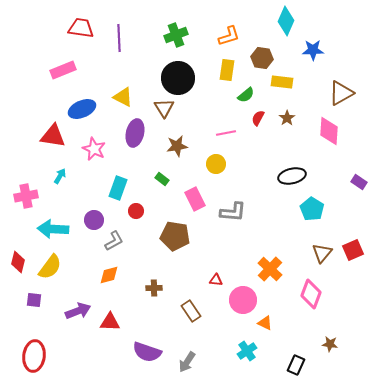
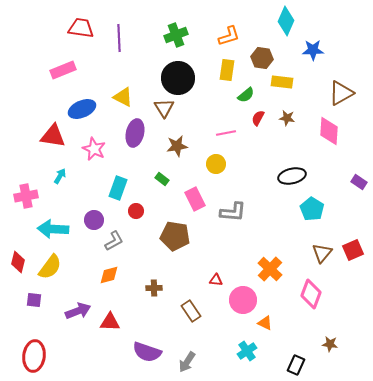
brown star at (287, 118): rotated 28 degrees counterclockwise
